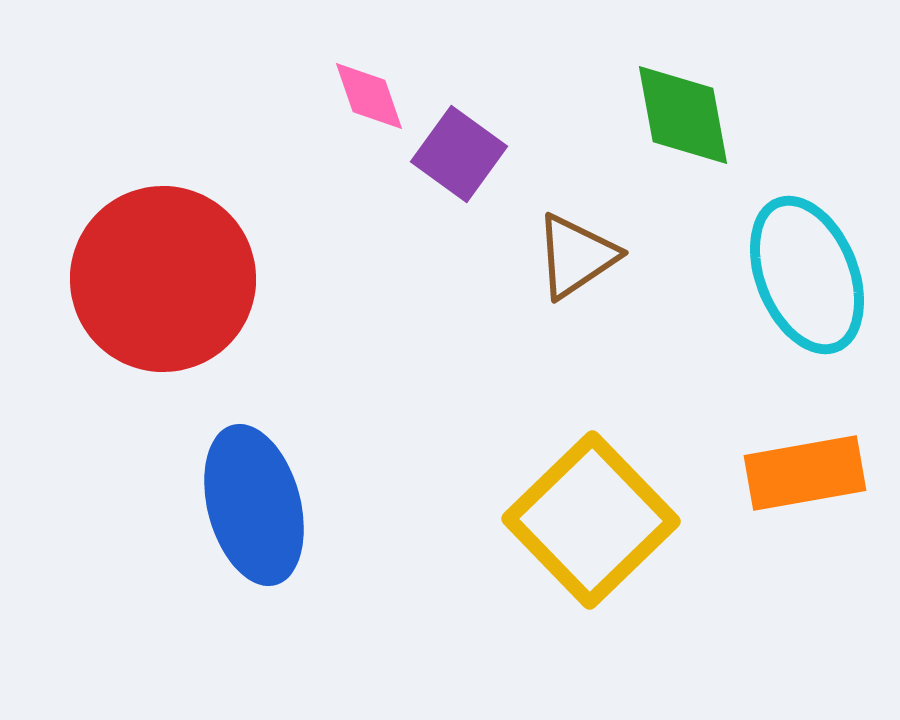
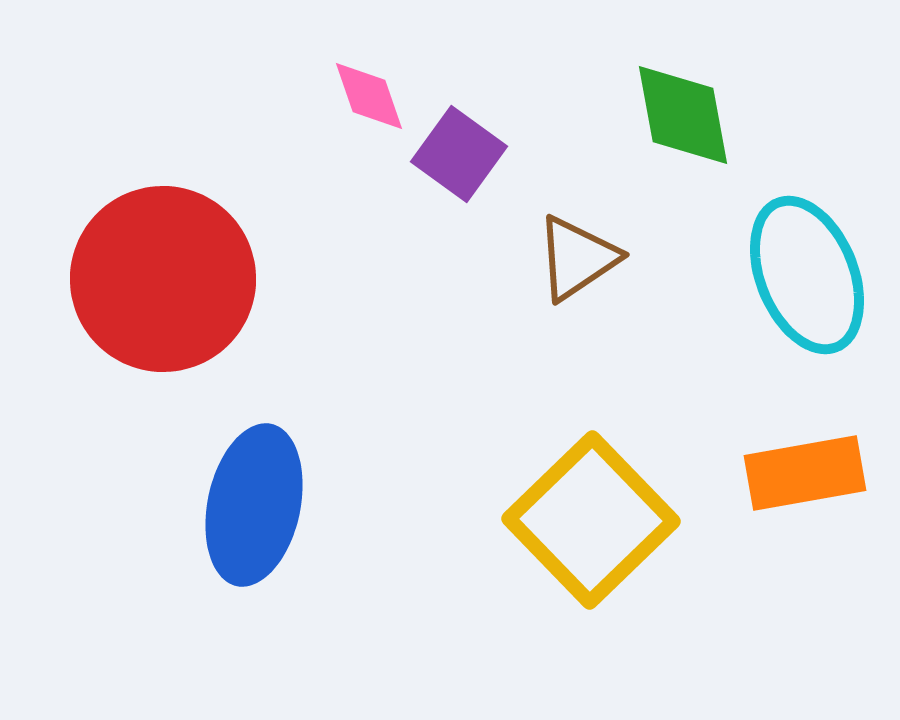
brown triangle: moved 1 px right, 2 px down
blue ellipse: rotated 27 degrees clockwise
